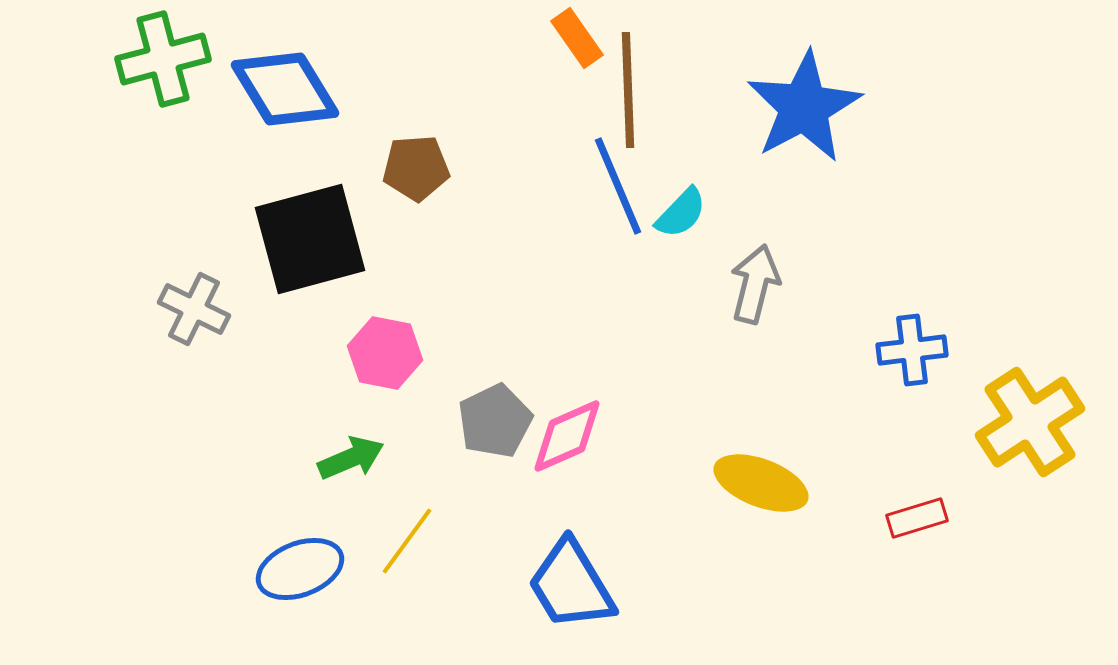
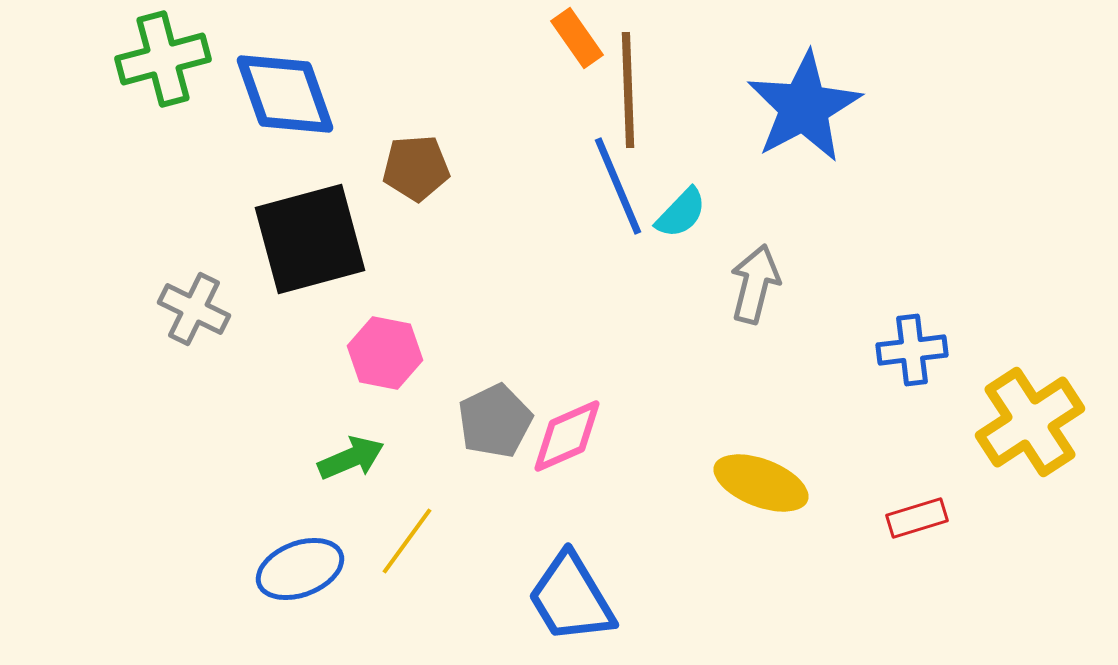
blue diamond: moved 5 px down; rotated 12 degrees clockwise
blue trapezoid: moved 13 px down
